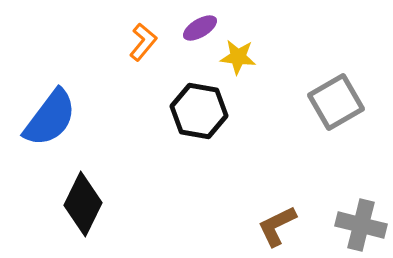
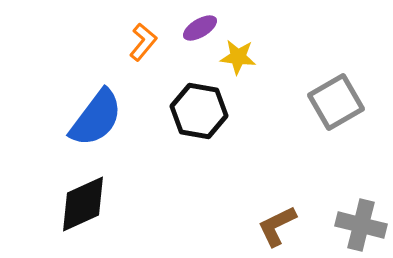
blue semicircle: moved 46 px right
black diamond: rotated 40 degrees clockwise
